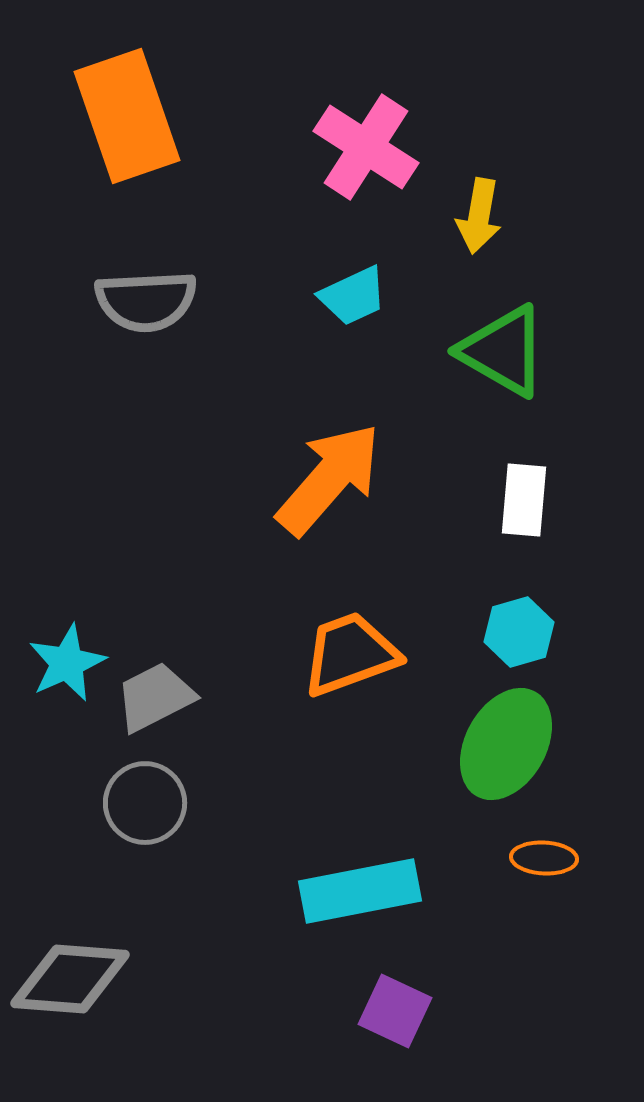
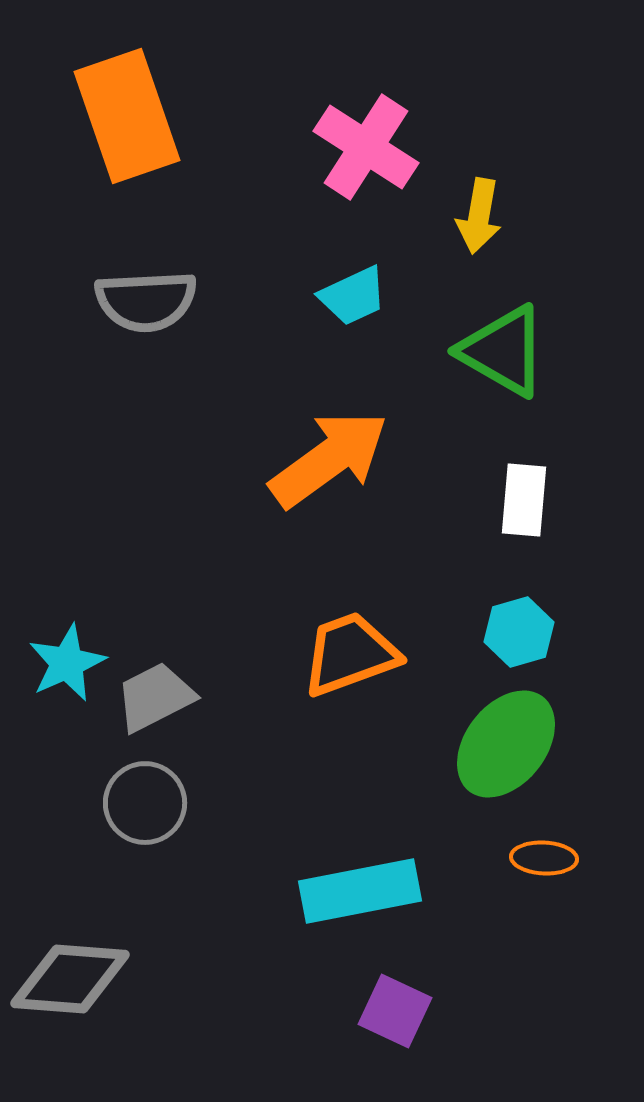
orange arrow: moved 20 px up; rotated 13 degrees clockwise
green ellipse: rotated 9 degrees clockwise
